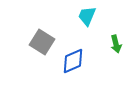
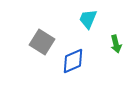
cyan trapezoid: moved 1 px right, 3 px down
